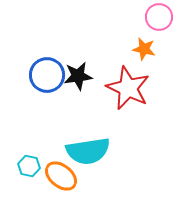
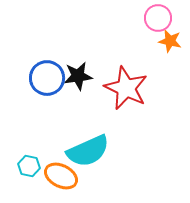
pink circle: moved 1 px left, 1 px down
orange star: moved 26 px right, 8 px up
blue circle: moved 3 px down
red star: moved 2 px left
cyan semicircle: rotated 15 degrees counterclockwise
orange ellipse: rotated 12 degrees counterclockwise
